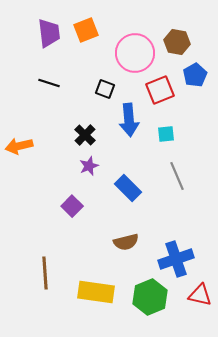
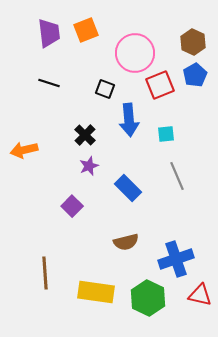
brown hexagon: moved 16 px right; rotated 15 degrees clockwise
red square: moved 5 px up
orange arrow: moved 5 px right, 4 px down
green hexagon: moved 2 px left, 1 px down; rotated 12 degrees counterclockwise
